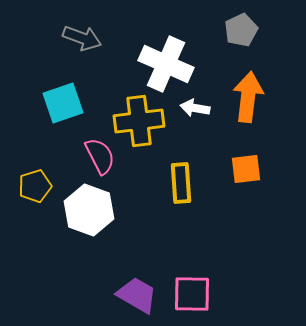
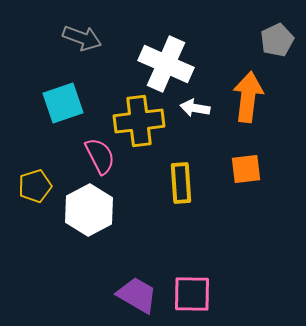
gray pentagon: moved 36 px right, 10 px down
white hexagon: rotated 12 degrees clockwise
